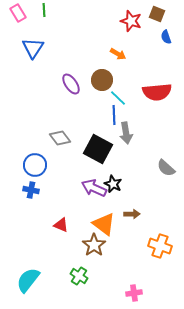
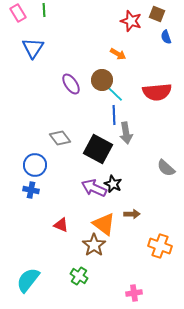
cyan line: moved 3 px left, 4 px up
